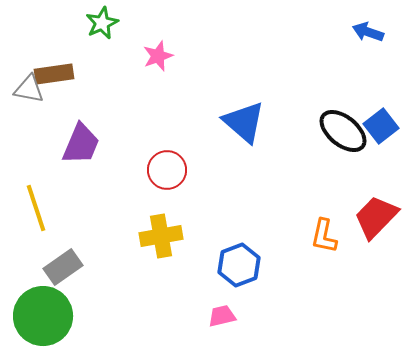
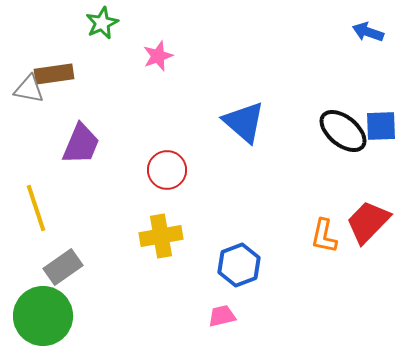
blue square: rotated 36 degrees clockwise
red trapezoid: moved 8 px left, 5 px down
